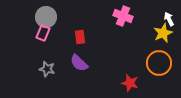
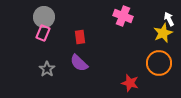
gray circle: moved 2 px left
gray star: rotated 21 degrees clockwise
